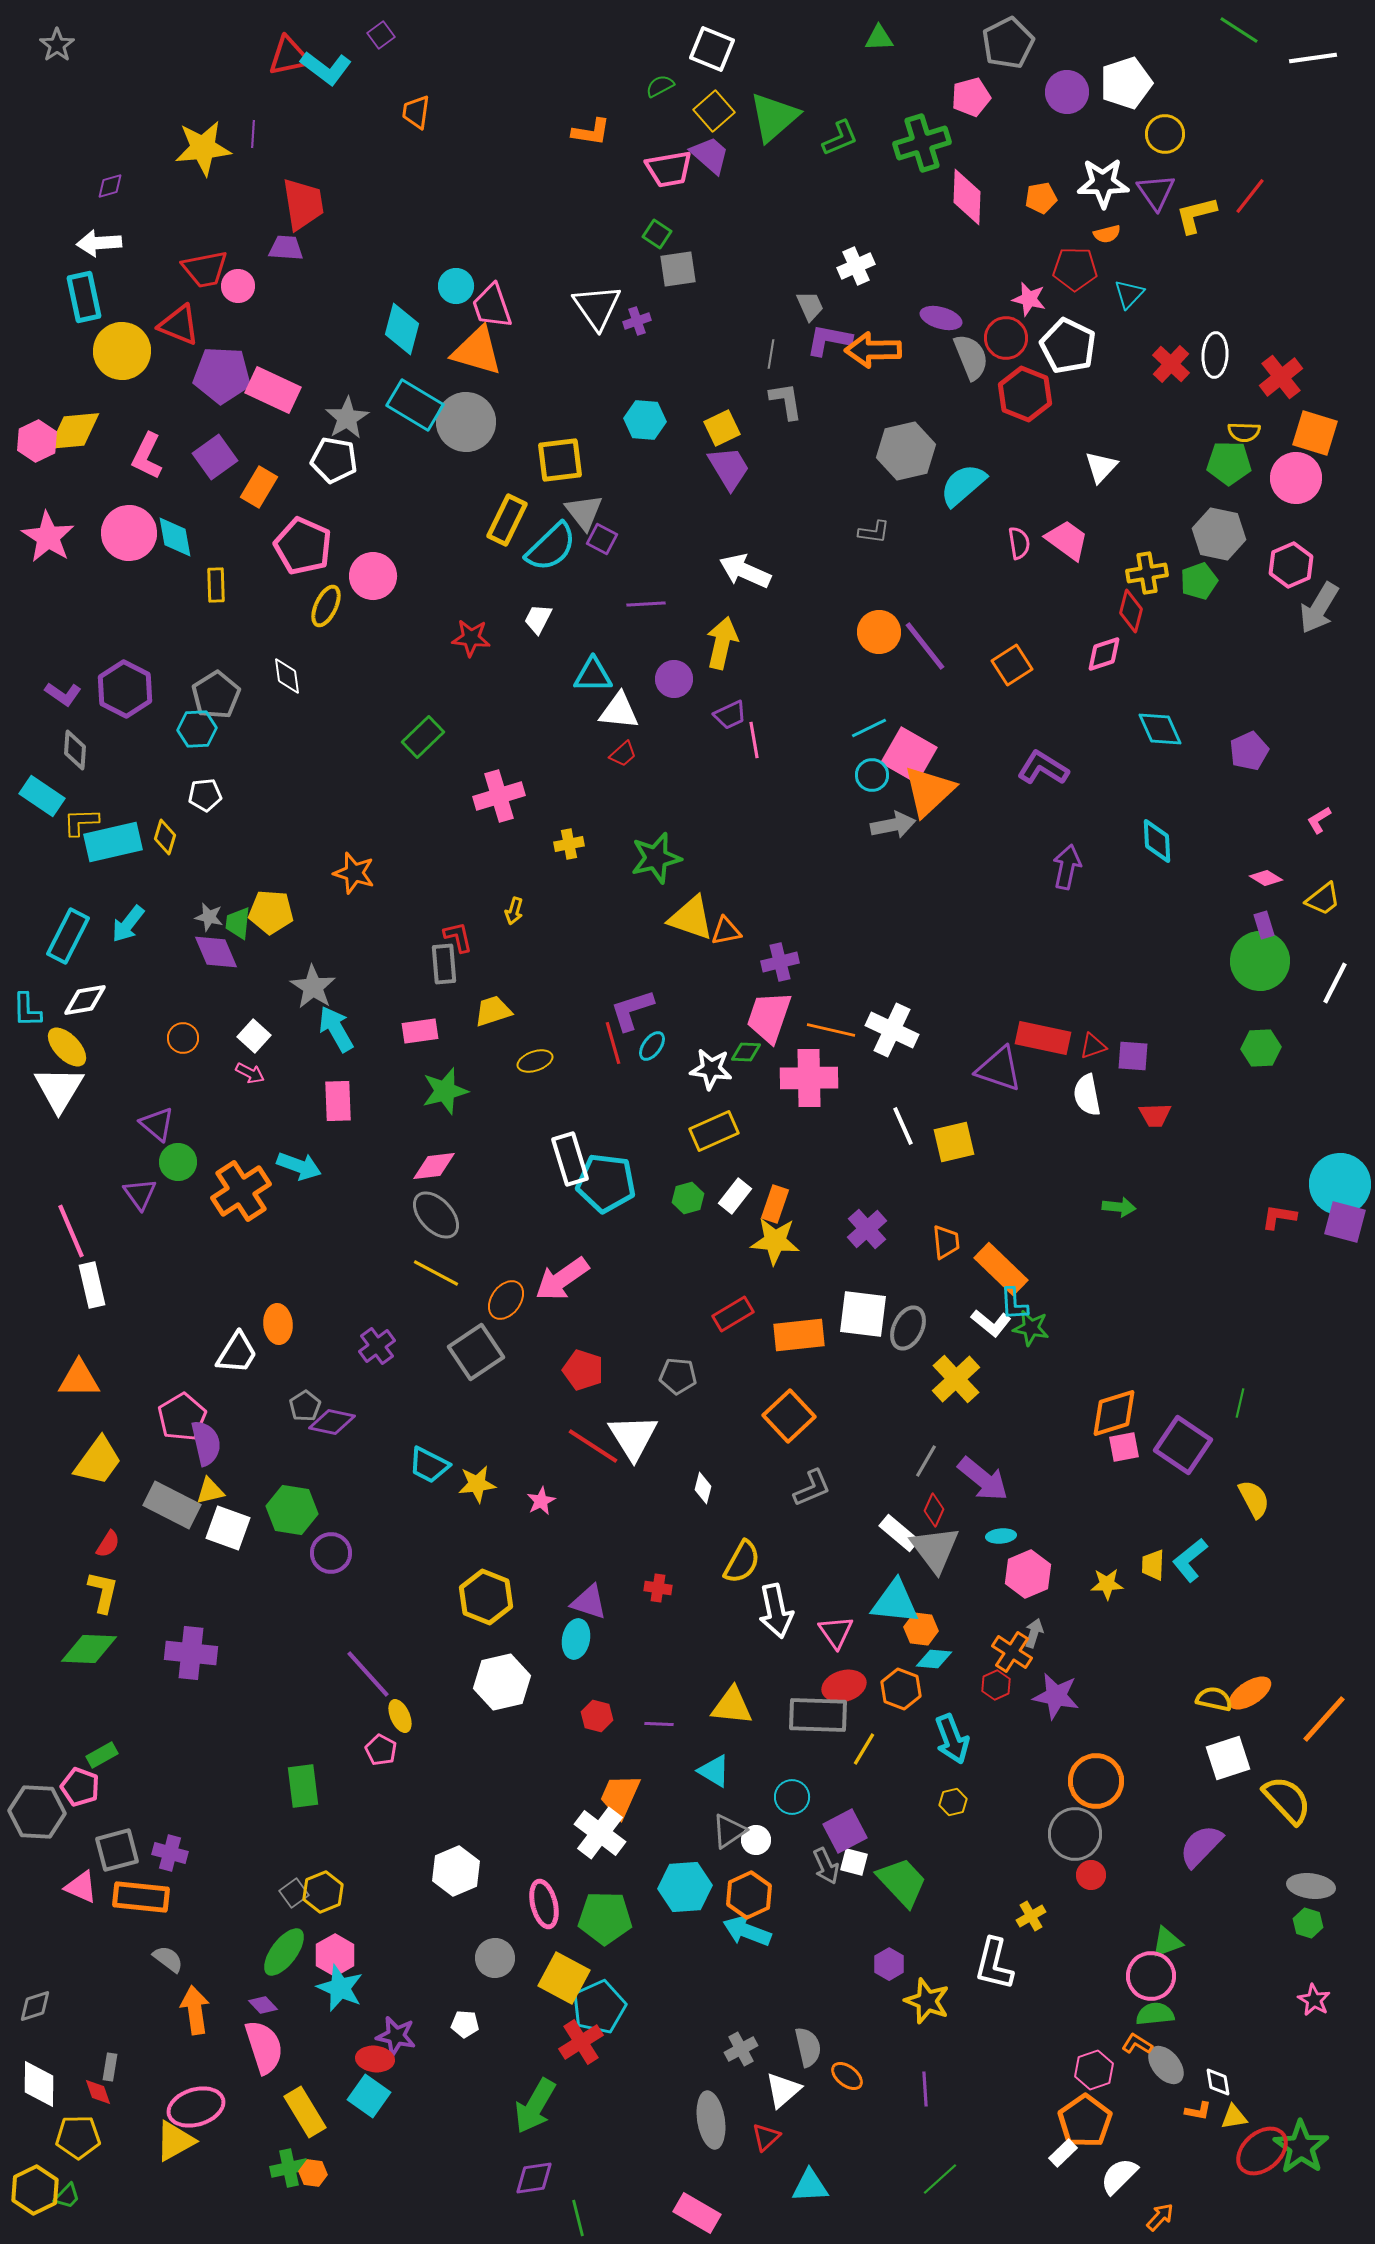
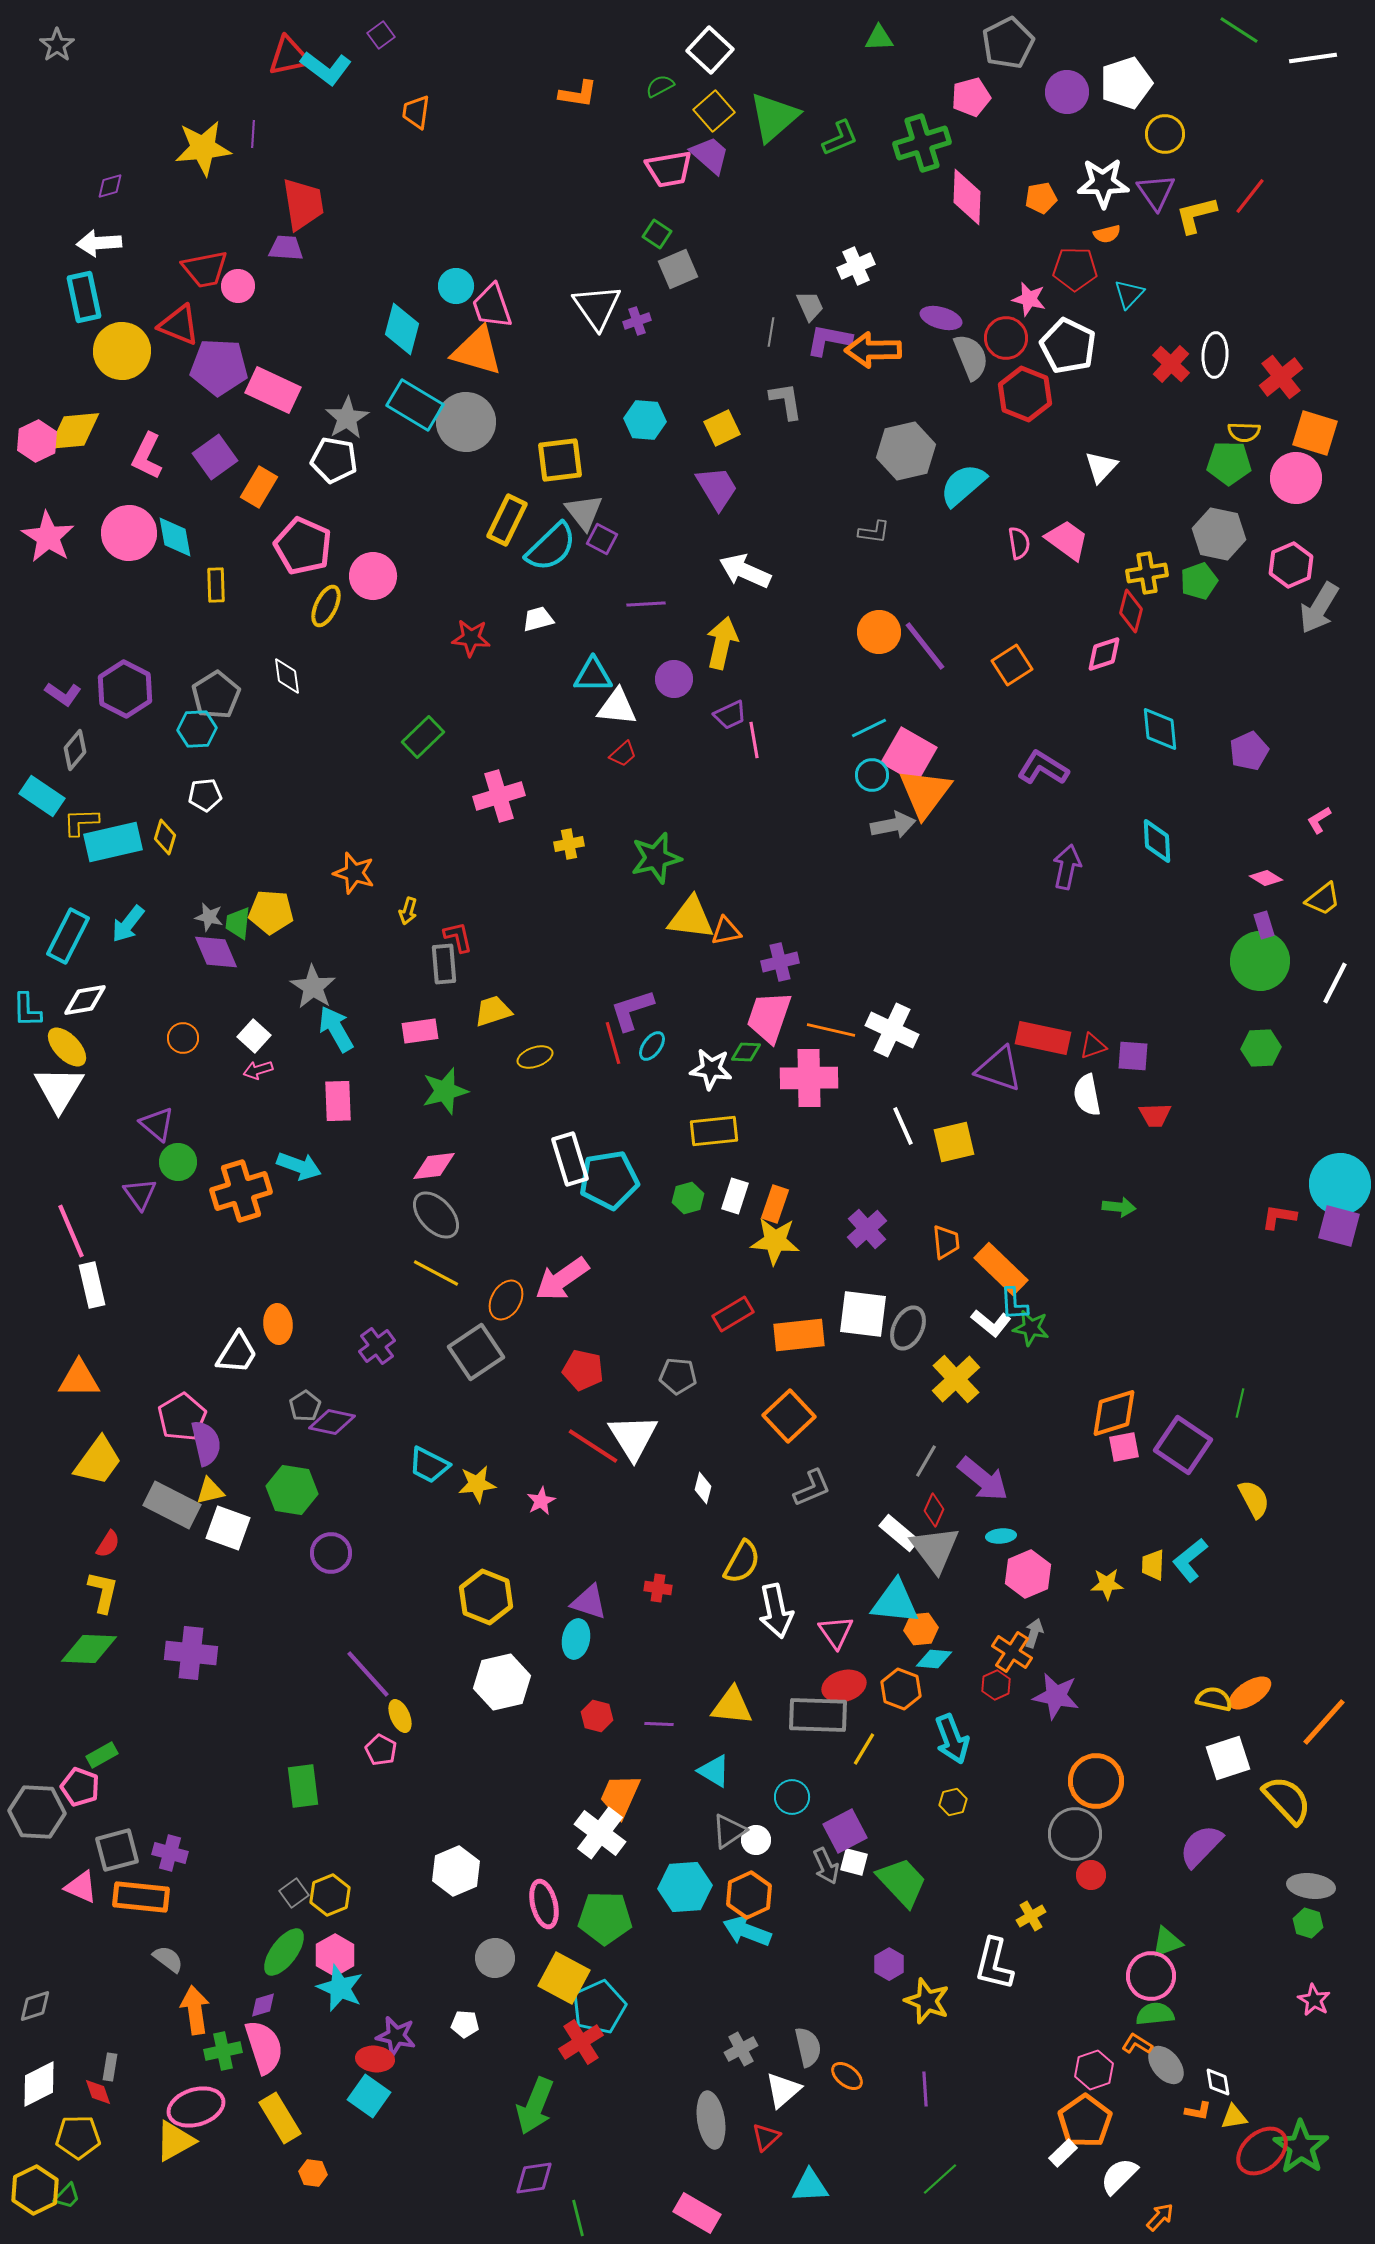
white square at (712, 49): moved 2 px left, 1 px down; rotated 21 degrees clockwise
orange L-shape at (591, 132): moved 13 px left, 38 px up
gray square at (678, 269): rotated 15 degrees counterclockwise
gray line at (771, 354): moved 22 px up
purple pentagon at (222, 375): moved 3 px left, 8 px up
purple trapezoid at (729, 468): moved 12 px left, 20 px down
white trapezoid at (538, 619): rotated 48 degrees clockwise
white triangle at (619, 711): moved 2 px left, 4 px up
cyan diamond at (1160, 729): rotated 18 degrees clockwise
gray diamond at (75, 750): rotated 36 degrees clockwise
orange triangle at (929, 791): moved 4 px left, 2 px down; rotated 10 degrees counterclockwise
yellow arrow at (514, 911): moved 106 px left
yellow triangle at (691, 918): rotated 12 degrees counterclockwise
yellow ellipse at (535, 1061): moved 4 px up
pink arrow at (250, 1073): moved 8 px right, 3 px up; rotated 136 degrees clockwise
yellow rectangle at (714, 1131): rotated 18 degrees clockwise
cyan pentagon at (606, 1183): moved 3 px right, 3 px up; rotated 16 degrees counterclockwise
orange cross at (241, 1191): rotated 16 degrees clockwise
white rectangle at (735, 1196): rotated 20 degrees counterclockwise
purple square at (1345, 1222): moved 6 px left, 4 px down
orange ellipse at (506, 1300): rotated 6 degrees counterclockwise
red pentagon at (583, 1370): rotated 6 degrees counterclockwise
green hexagon at (292, 1510): moved 20 px up
orange hexagon at (921, 1629): rotated 12 degrees counterclockwise
orange line at (1324, 1719): moved 3 px down
yellow hexagon at (323, 1892): moved 7 px right, 3 px down
purple diamond at (263, 2005): rotated 64 degrees counterclockwise
white diamond at (39, 2084): rotated 63 degrees clockwise
green arrow at (535, 2106): rotated 8 degrees counterclockwise
yellow rectangle at (305, 2112): moved 25 px left, 6 px down
green cross at (289, 2168): moved 66 px left, 117 px up
